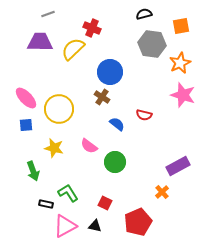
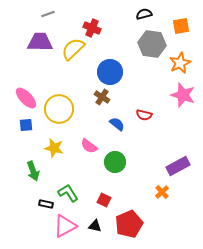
red square: moved 1 px left, 3 px up
red pentagon: moved 9 px left, 2 px down
